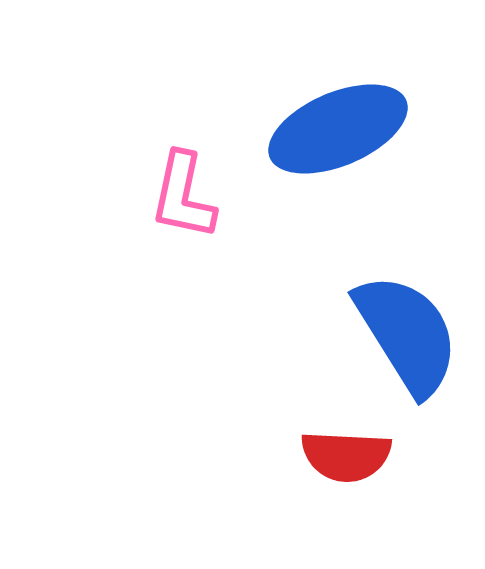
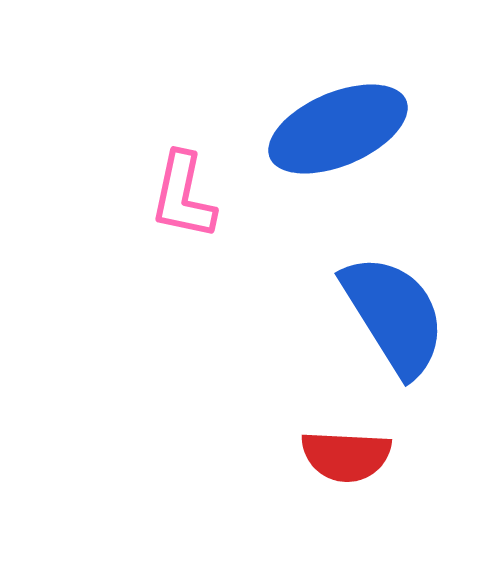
blue semicircle: moved 13 px left, 19 px up
